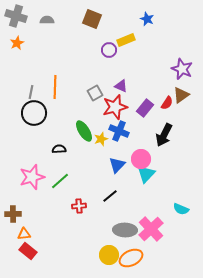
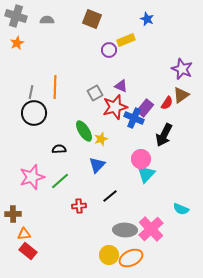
blue cross: moved 15 px right, 13 px up
blue triangle: moved 20 px left
